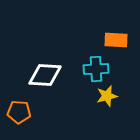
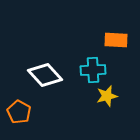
cyan cross: moved 3 px left, 1 px down
white diamond: rotated 44 degrees clockwise
orange pentagon: rotated 25 degrees clockwise
